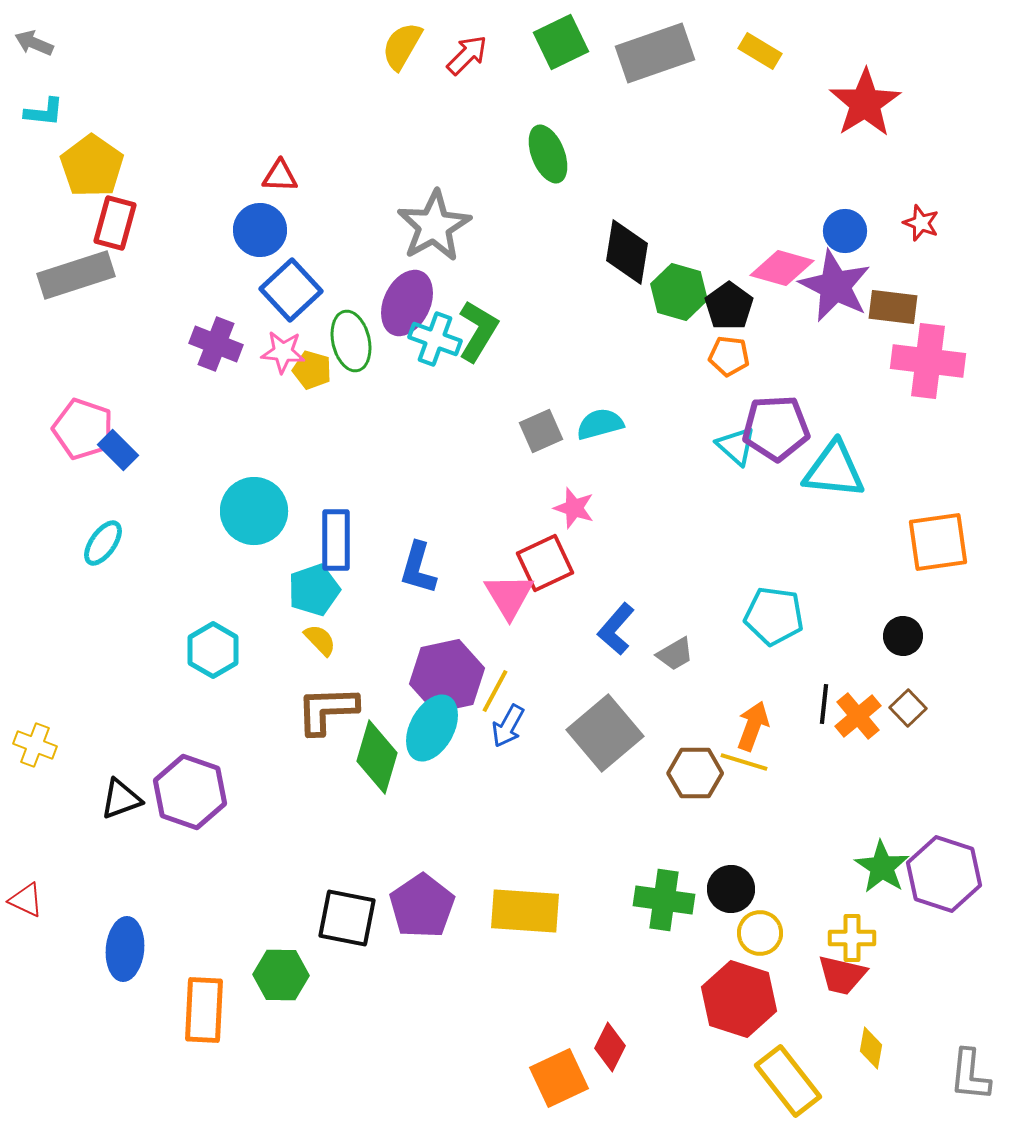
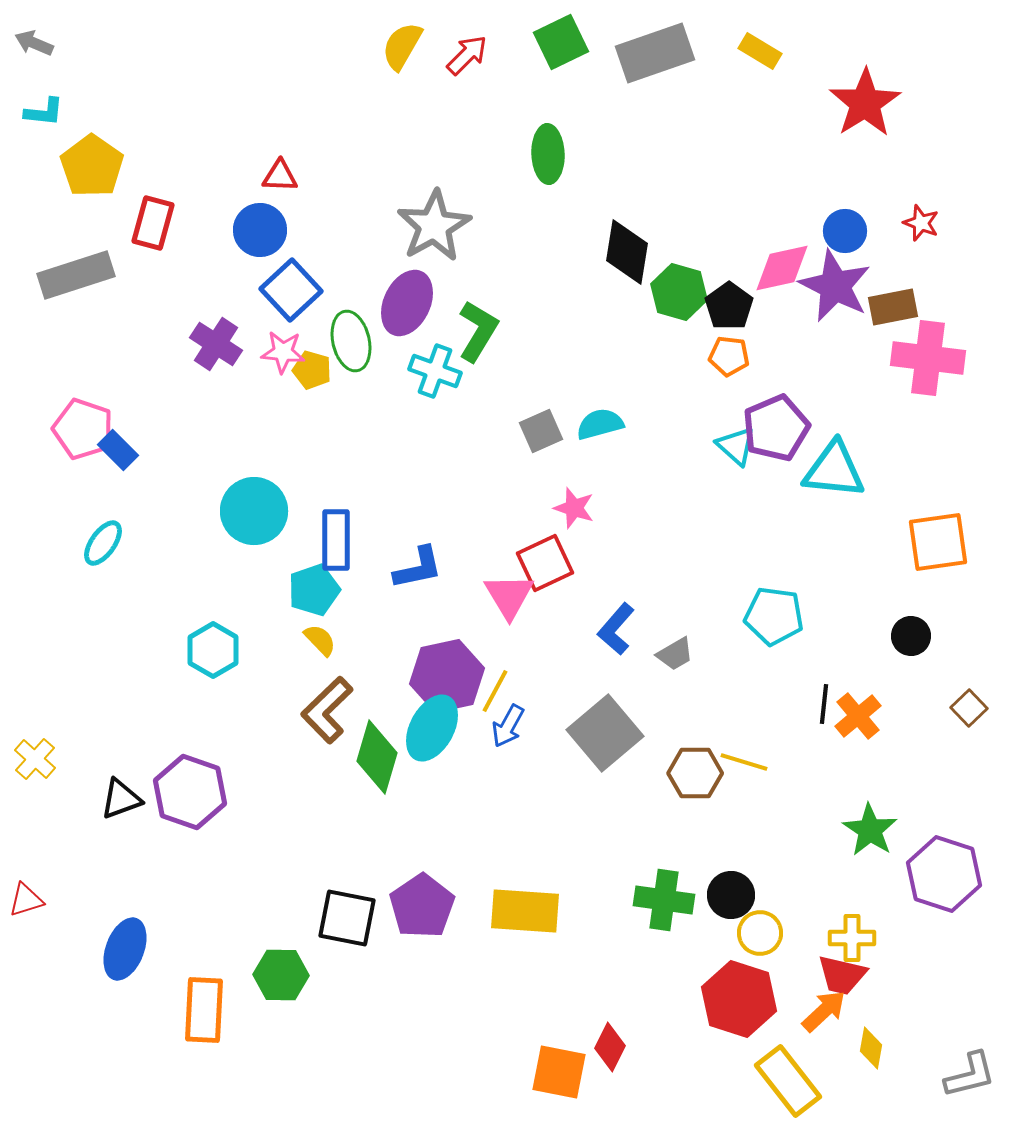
green ellipse at (548, 154): rotated 20 degrees clockwise
red rectangle at (115, 223): moved 38 px right
pink diamond at (782, 268): rotated 28 degrees counterclockwise
brown rectangle at (893, 307): rotated 18 degrees counterclockwise
cyan cross at (435, 339): moved 32 px down
purple cross at (216, 344): rotated 12 degrees clockwise
pink cross at (928, 361): moved 3 px up
purple pentagon at (776, 428): rotated 20 degrees counterclockwise
blue L-shape at (418, 568): rotated 118 degrees counterclockwise
black circle at (903, 636): moved 8 px right
brown square at (908, 708): moved 61 px right
brown L-shape at (327, 710): rotated 42 degrees counterclockwise
orange arrow at (753, 726): moved 71 px right, 285 px down; rotated 27 degrees clockwise
yellow cross at (35, 745): moved 14 px down; rotated 21 degrees clockwise
green star at (882, 867): moved 12 px left, 37 px up
black circle at (731, 889): moved 6 px down
red triangle at (26, 900): rotated 42 degrees counterclockwise
blue ellipse at (125, 949): rotated 16 degrees clockwise
gray L-shape at (970, 1075): rotated 110 degrees counterclockwise
orange square at (559, 1078): moved 6 px up; rotated 36 degrees clockwise
